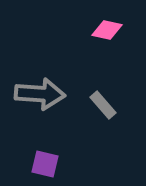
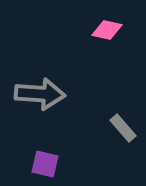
gray rectangle: moved 20 px right, 23 px down
